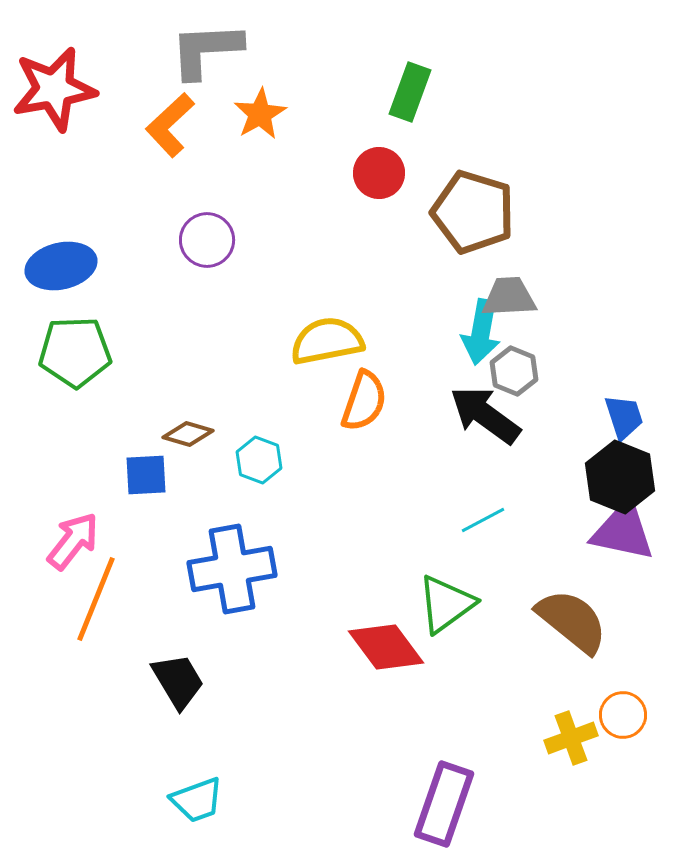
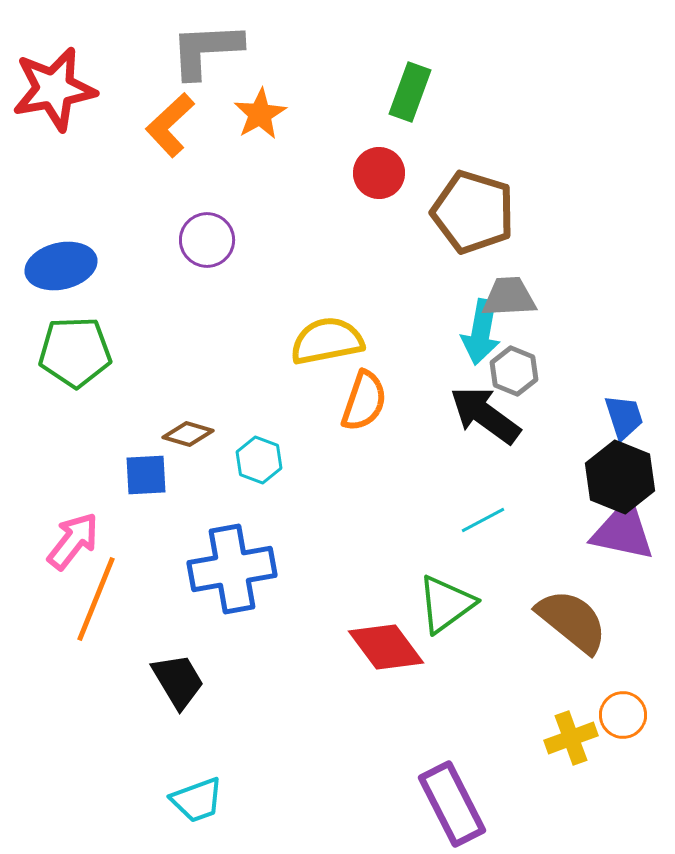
purple rectangle: moved 8 px right; rotated 46 degrees counterclockwise
